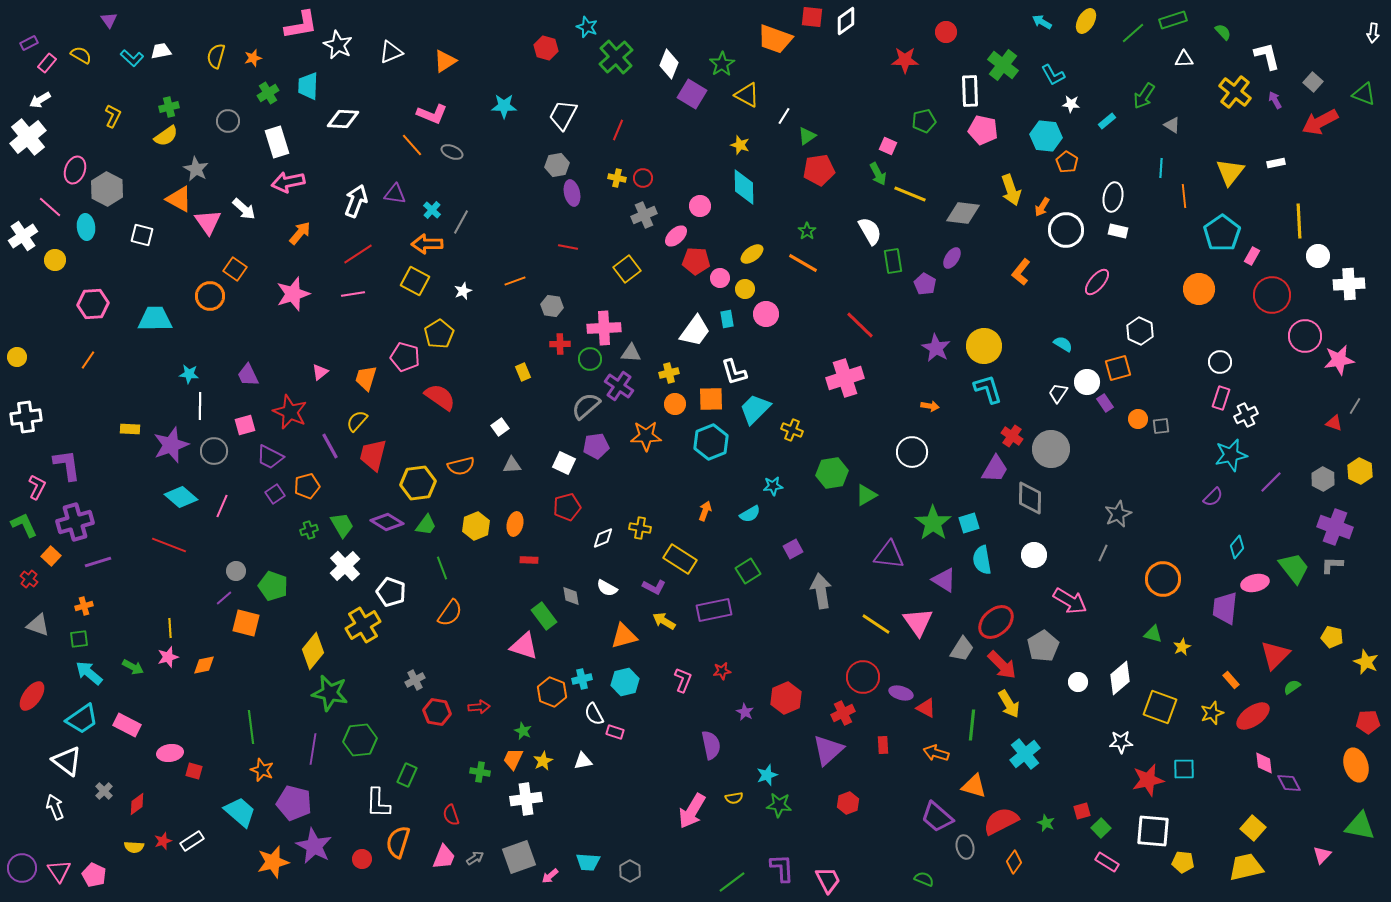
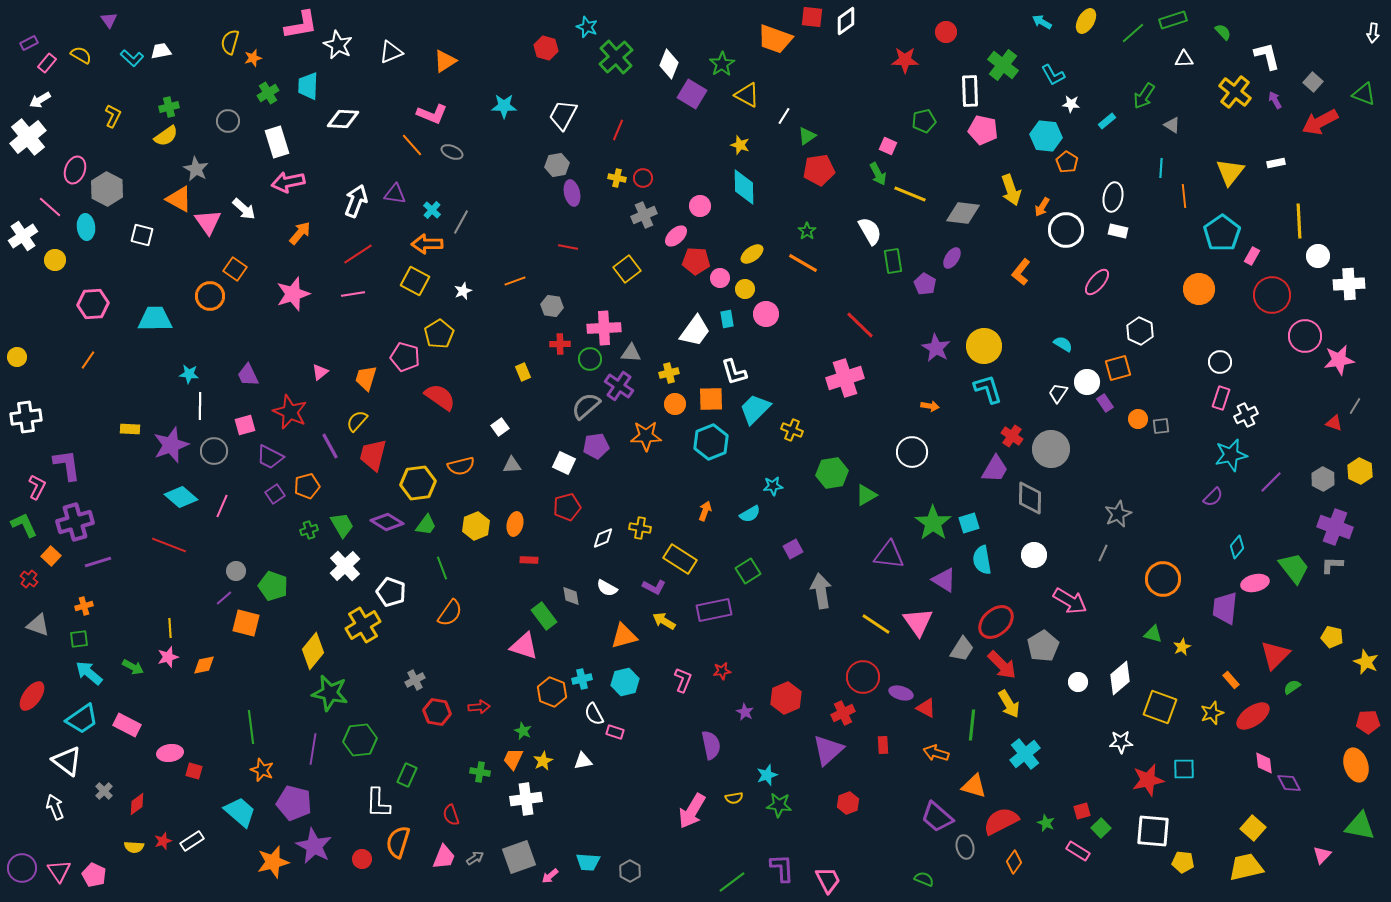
yellow semicircle at (216, 56): moved 14 px right, 14 px up
pink rectangle at (1107, 862): moved 29 px left, 11 px up
